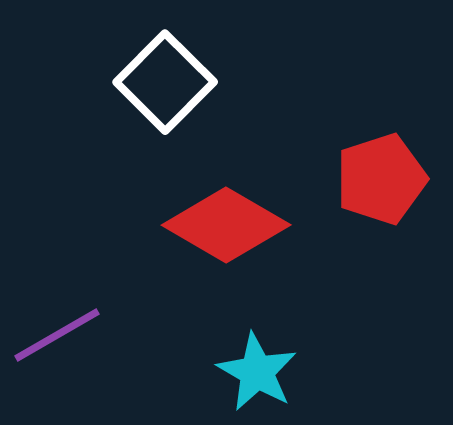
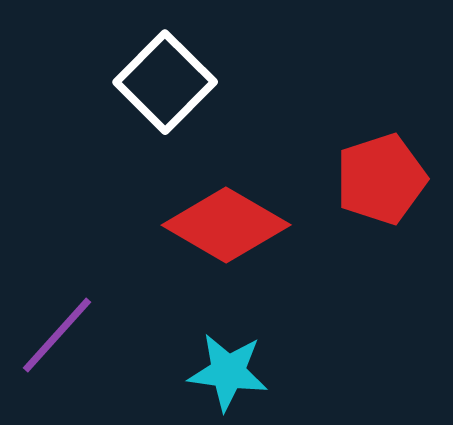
purple line: rotated 18 degrees counterclockwise
cyan star: moved 29 px left; rotated 22 degrees counterclockwise
